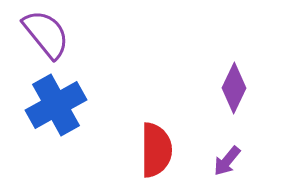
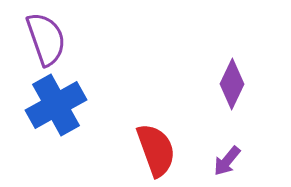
purple semicircle: moved 5 px down; rotated 20 degrees clockwise
purple diamond: moved 2 px left, 4 px up
red semicircle: rotated 20 degrees counterclockwise
